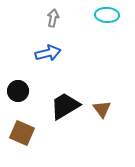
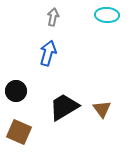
gray arrow: moved 1 px up
blue arrow: rotated 60 degrees counterclockwise
black circle: moved 2 px left
black trapezoid: moved 1 px left, 1 px down
brown square: moved 3 px left, 1 px up
